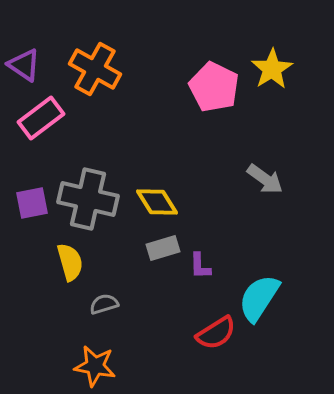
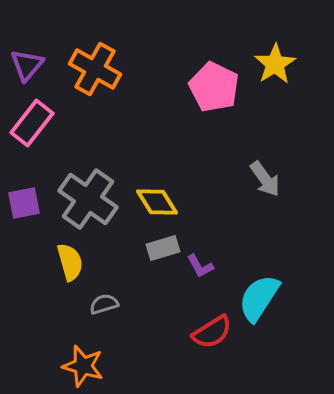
purple triangle: moved 3 px right; rotated 36 degrees clockwise
yellow star: moved 3 px right, 5 px up
pink rectangle: moved 9 px left, 5 px down; rotated 15 degrees counterclockwise
gray arrow: rotated 18 degrees clockwise
gray cross: rotated 22 degrees clockwise
purple square: moved 8 px left
purple L-shape: rotated 28 degrees counterclockwise
red semicircle: moved 4 px left, 1 px up
orange star: moved 12 px left; rotated 6 degrees clockwise
